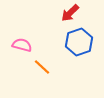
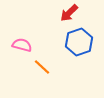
red arrow: moved 1 px left
